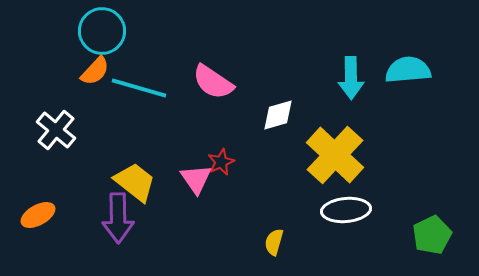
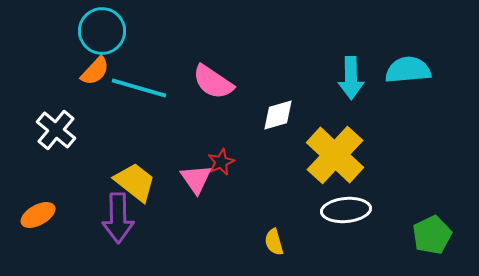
yellow semicircle: rotated 32 degrees counterclockwise
